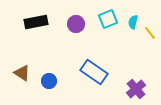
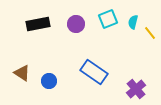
black rectangle: moved 2 px right, 2 px down
